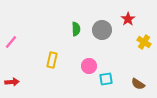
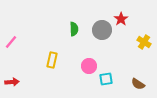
red star: moved 7 px left
green semicircle: moved 2 px left
